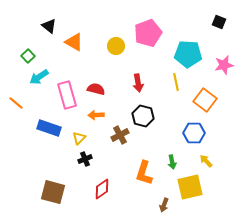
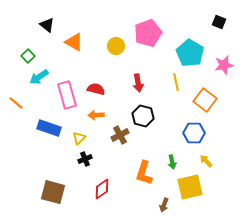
black triangle: moved 2 px left, 1 px up
cyan pentagon: moved 2 px right, 1 px up; rotated 28 degrees clockwise
